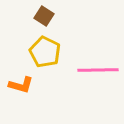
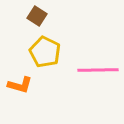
brown square: moved 7 px left
orange L-shape: moved 1 px left
